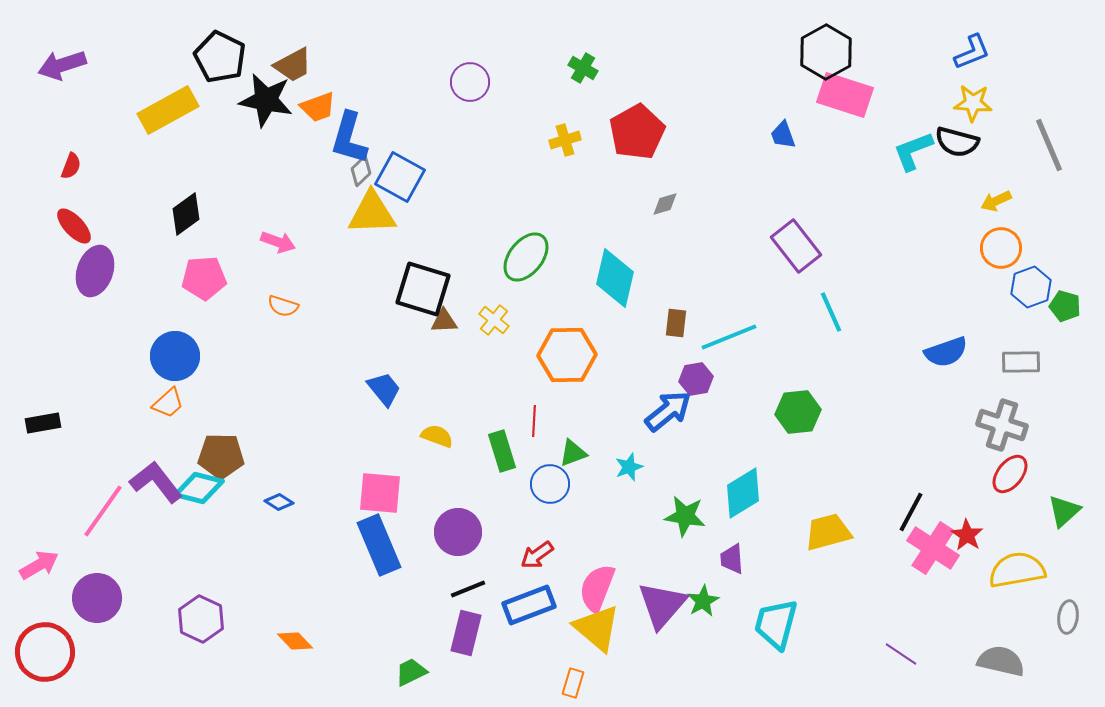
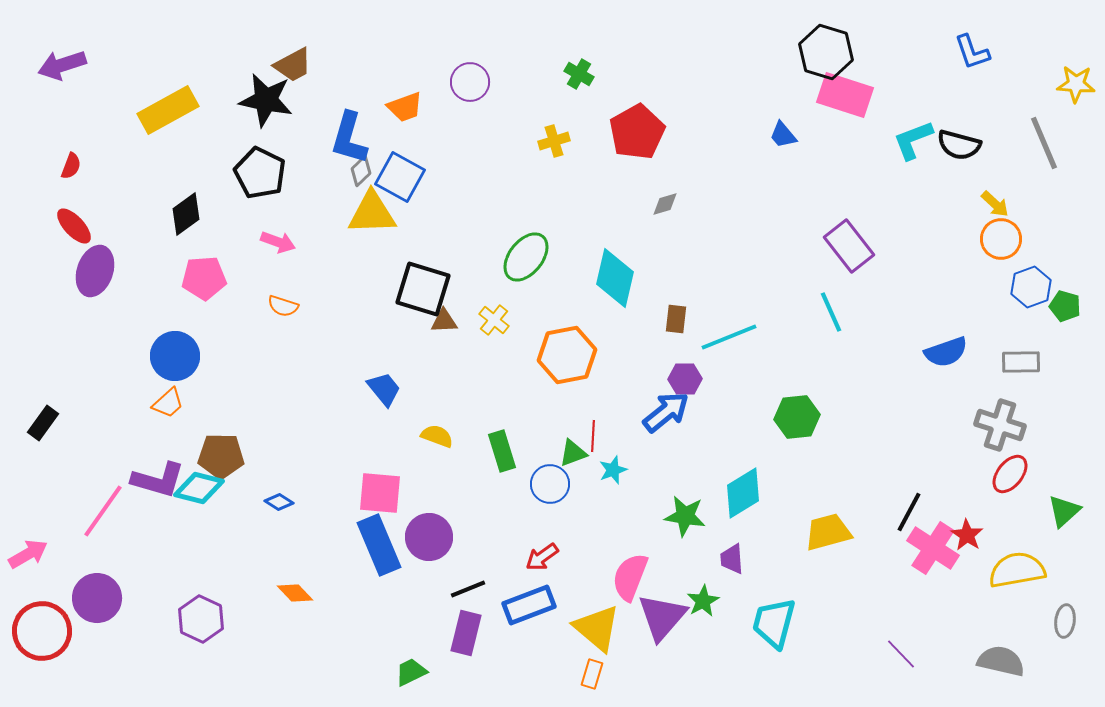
black hexagon at (826, 52): rotated 14 degrees counterclockwise
blue L-shape at (972, 52): rotated 93 degrees clockwise
black pentagon at (220, 57): moved 40 px right, 116 px down
green cross at (583, 68): moved 4 px left, 6 px down
yellow star at (973, 103): moved 103 px right, 19 px up
orange trapezoid at (318, 107): moved 87 px right
blue trapezoid at (783, 135): rotated 20 degrees counterclockwise
yellow cross at (565, 140): moved 11 px left, 1 px down
black semicircle at (957, 142): moved 2 px right, 3 px down
gray line at (1049, 145): moved 5 px left, 2 px up
cyan L-shape at (913, 151): moved 11 px up
yellow arrow at (996, 201): moved 1 px left, 3 px down; rotated 112 degrees counterclockwise
purple rectangle at (796, 246): moved 53 px right
orange circle at (1001, 248): moved 9 px up
brown rectangle at (676, 323): moved 4 px up
orange hexagon at (567, 355): rotated 10 degrees counterclockwise
purple hexagon at (696, 379): moved 11 px left; rotated 8 degrees clockwise
blue arrow at (668, 411): moved 2 px left, 1 px down
green hexagon at (798, 412): moved 1 px left, 5 px down
red line at (534, 421): moved 59 px right, 15 px down
black rectangle at (43, 423): rotated 44 degrees counterclockwise
gray cross at (1002, 425): moved 2 px left
cyan star at (629, 467): moved 16 px left, 3 px down
purple L-shape at (156, 482): moved 2 px right, 2 px up; rotated 144 degrees clockwise
black line at (911, 512): moved 2 px left
purple circle at (458, 532): moved 29 px left, 5 px down
red arrow at (537, 555): moved 5 px right, 2 px down
pink arrow at (39, 565): moved 11 px left, 11 px up
pink semicircle at (597, 588): moved 33 px right, 11 px up
purple triangle at (662, 605): moved 12 px down
gray ellipse at (1068, 617): moved 3 px left, 4 px down
cyan trapezoid at (776, 624): moved 2 px left, 1 px up
orange diamond at (295, 641): moved 48 px up
red circle at (45, 652): moved 3 px left, 21 px up
purple line at (901, 654): rotated 12 degrees clockwise
orange rectangle at (573, 683): moved 19 px right, 9 px up
